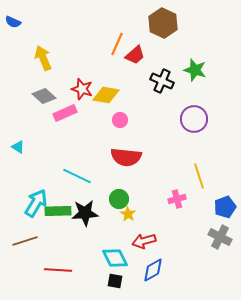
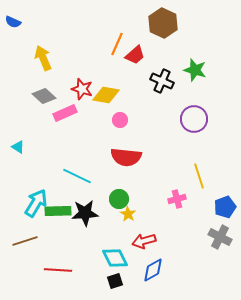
black square: rotated 28 degrees counterclockwise
